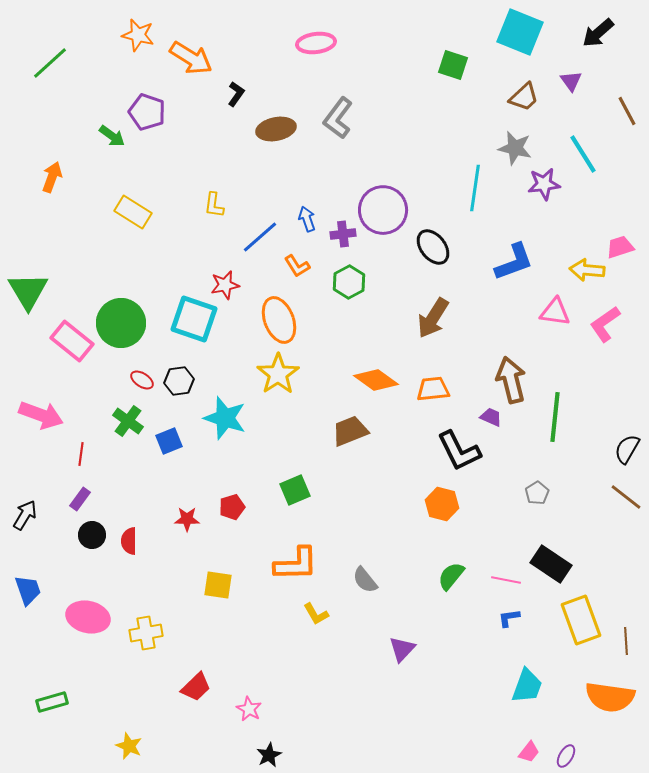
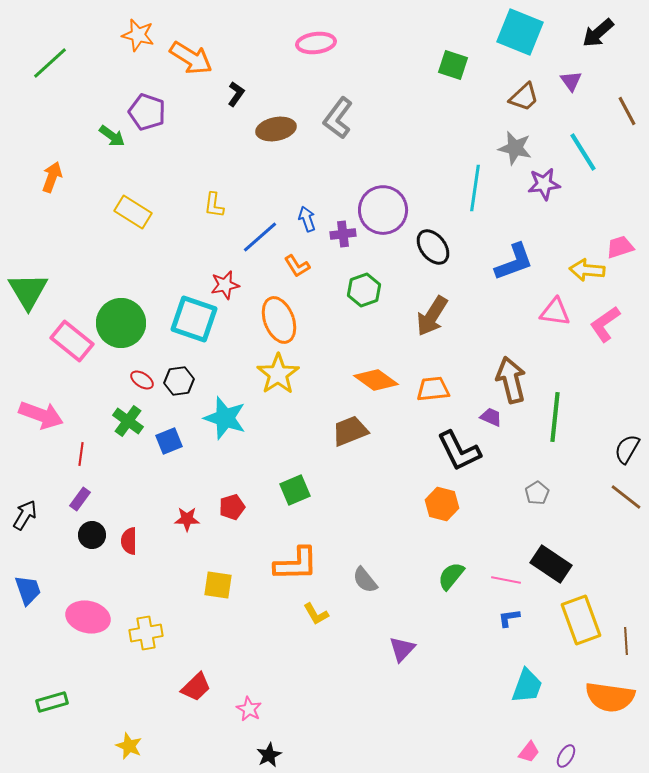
cyan line at (583, 154): moved 2 px up
green hexagon at (349, 282): moved 15 px right, 8 px down; rotated 8 degrees clockwise
brown arrow at (433, 318): moved 1 px left, 2 px up
